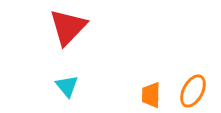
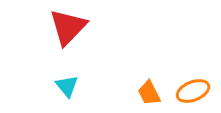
orange ellipse: rotated 40 degrees clockwise
orange trapezoid: moved 2 px left, 2 px up; rotated 28 degrees counterclockwise
